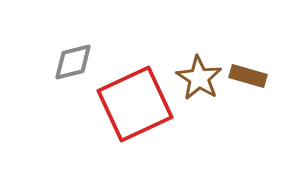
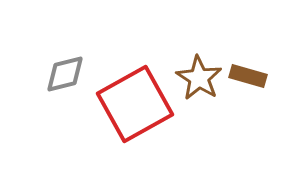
gray diamond: moved 8 px left, 12 px down
red square: rotated 4 degrees counterclockwise
